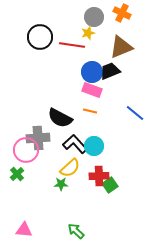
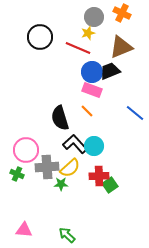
red line: moved 6 px right, 3 px down; rotated 15 degrees clockwise
orange line: moved 3 px left; rotated 32 degrees clockwise
black semicircle: rotated 45 degrees clockwise
gray cross: moved 9 px right, 29 px down
green cross: rotated 24 degrees counterclockwise
green arrow: moved 9 px left, 4 px down
